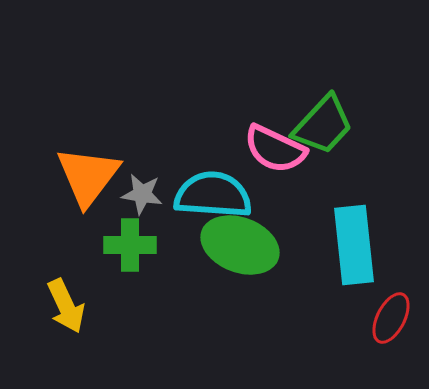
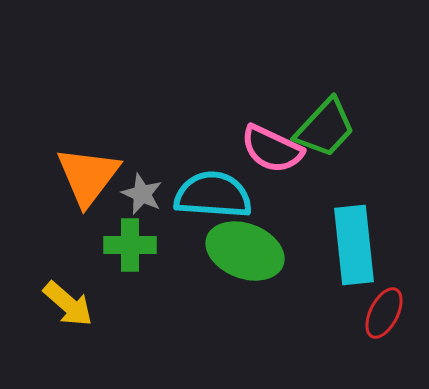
green trapezoid: moved 2 px right, 3 px down
pink semicircle: moved 3 px left
gray star: rotated 15 degrees clockwise
green ellipse: moved 5 px right, 6 px down
yellow arrow: moved 2 px right, 2 px up; rotated 24 degrees counterclockwise
red ellipse: moved 7 px left, 5 px up
